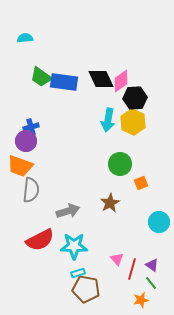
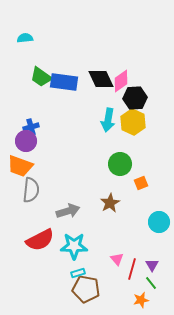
purple triangle: rotated 24 degrees clockwise
